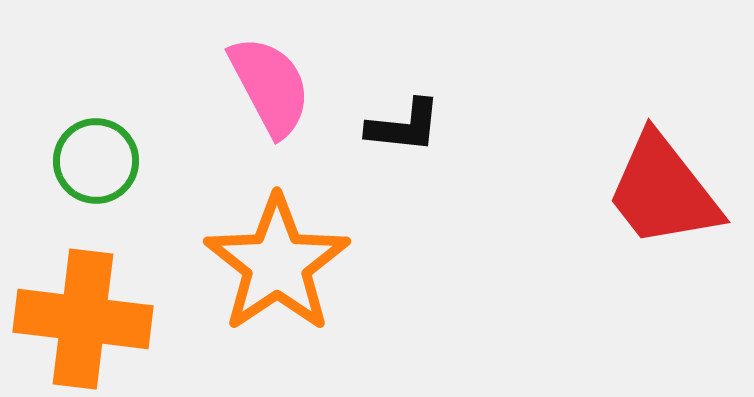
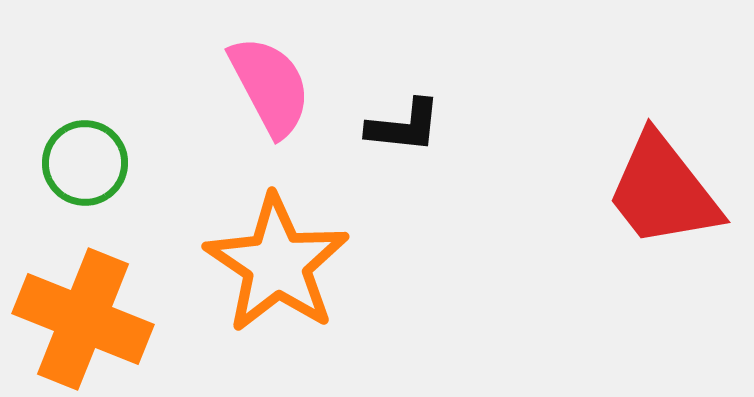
green circle: moved 11 px left, 2 px down
orange star: rotated 4 degrees counterclockwise
orange cross: rotated 15 degrees clockwise
